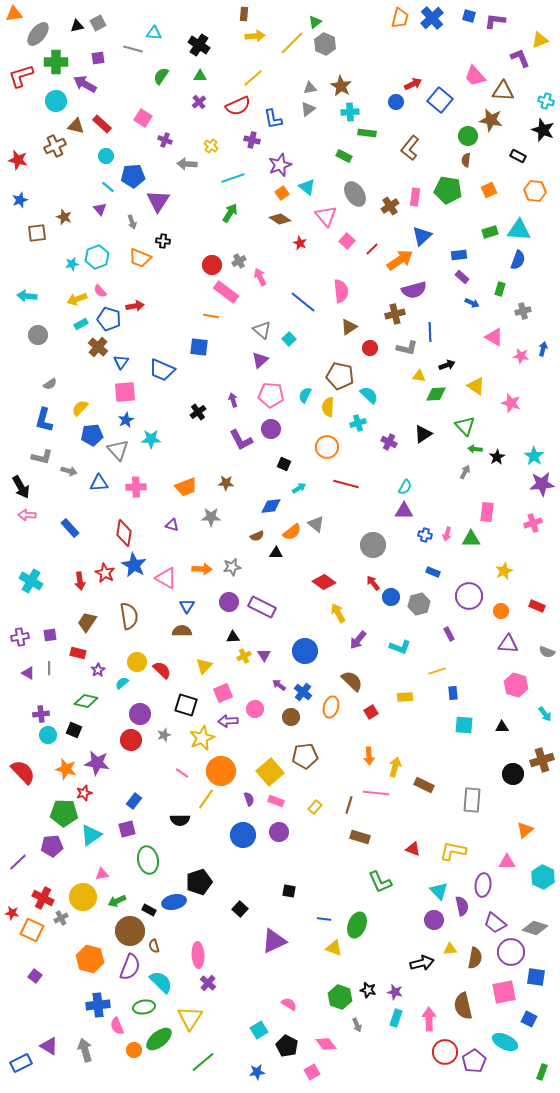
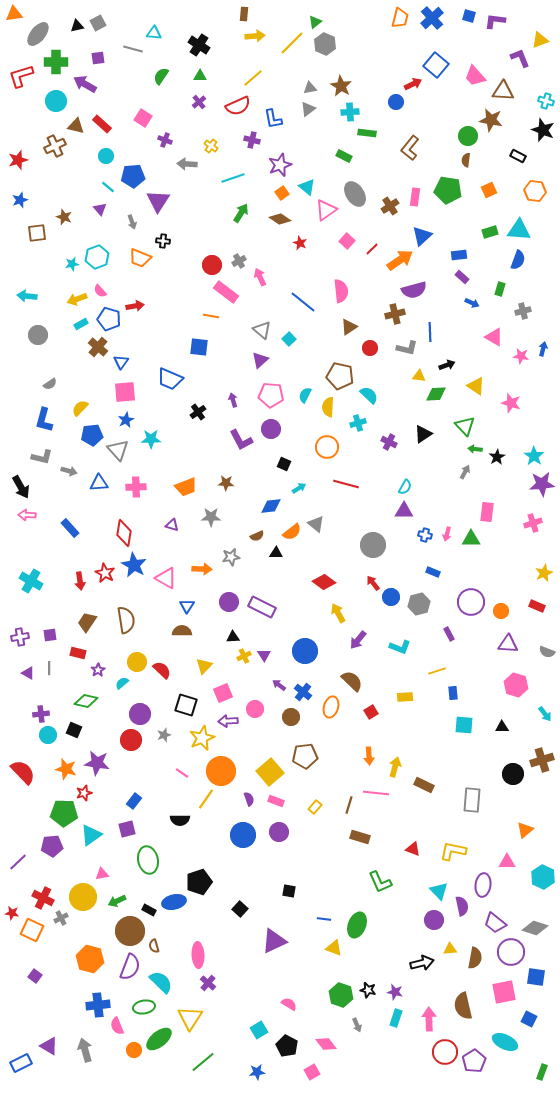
blue square at (440, 100): moved 4 px left, 35 px up
red star at (18, 160): rotated 30 degrees counterclockwise
green arrow at (230, 213): moved 11 px right
pink triangle at (326, 216): moved 6 px up; rotated 35 degrees clockwise
blue trapezoid at (162, 370): moved 8 px right, 9 px down
gray star at (232, 567): moved 1 px left, 10 px up
yellow star at (504, 571): moved 40 px right, 2 px down
purple circle at (469, 596): moved 2 px right, 6 px down
brown semicircle at (129, 616): moved 3 px left, 4 px down
green hexagon at (340, 997): moved 1 px right, 2 px up
